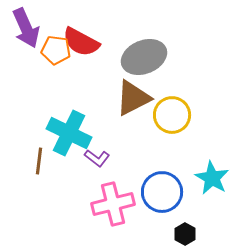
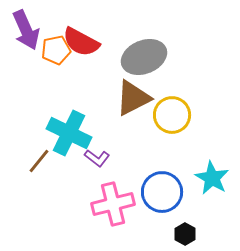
purple arrow: moved 2 px down
orange pentagon: rotated 20 degrees counterclockwise
brown line: rotated 32 degrees clockwise
